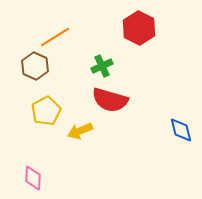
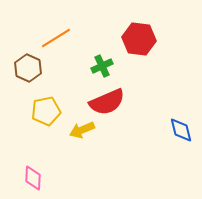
red hexagon: moved 11 px down; rotated 20 degrees counterclockwise
orange line: moved 1 px right, 1 px down
brown hexagon: moved 7 px left, 2 px down
red semicircle: moved 3 px left, 2 px down; rotated 39 degrees counterclockwise
yellow pentagon: rotated 16 degrees clockwise
yellow arrow: moved 2 px right, 1 px up
